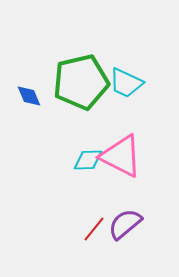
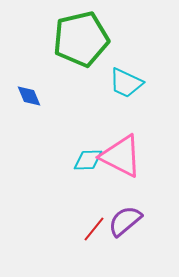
green pentagon: moved 43 px up
purple semicircle: moved 3 px up
